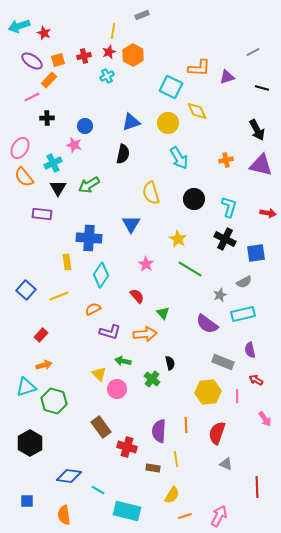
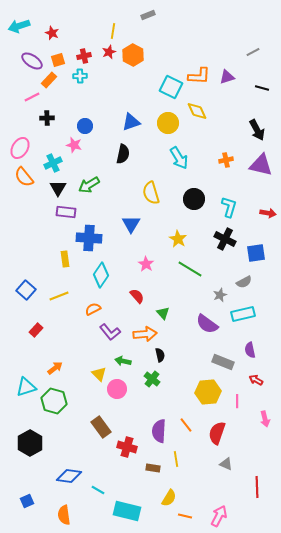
gray rectangle at (142, 15): moved 6 px right
red star at (44, 33): moved 8 px right
orange L-shape at (199, 68): moved 8 px down
cyan cross at (107, 76): moved 27 px left; rotated 24 degrees clockwise
purple rectangle at (42, 214): moved 24 px right, 2 px up
yellow rectangle at (67, 262): moved 2 px left, 3 px up
purple L-shape at (110, 332): rotated 35 degrees clockwise
red rectangle at (41, 335): moved 5 px left, 5 px up
black semicircle at (170, 363): moved 10 px left, 8 px up
orange arrow at (44, 365): moved 11 px right, 3 px down; rotated 21 degrees counterclockwise
pink line at (237, 396): moved 5 px down
pink arrow at (265, 419): rotated 21 degrees clockwise
orange line at (186, 425): rotated 35 degrees counterclockwise
yellow semicircle at (172, 495): moved 3 px left, 3 px down
blue square at (27, 501): rotated 24 degrees counterclockwise
orange line at (185, 516): rotated 32 degrees clockwise
